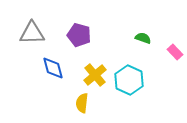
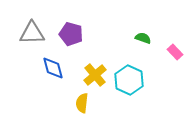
purple pentagon: moved 8 px left, 1 px up
